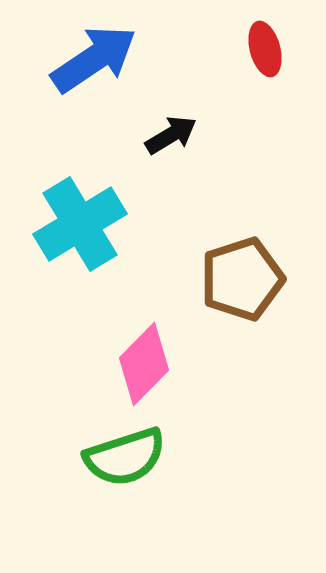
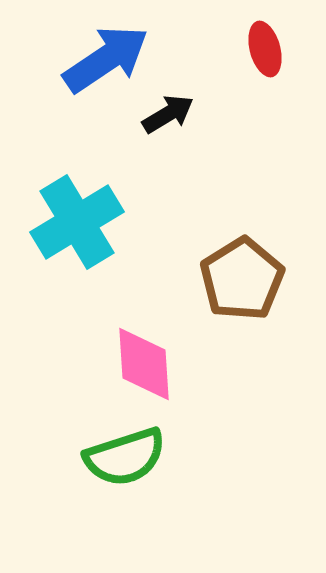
blue arrow: moved 12 px right
black arrow: moved 3 px left, 21 px up
cyan cross: moved 3 px left, 2 px up
brown pentagon: rotated 14 degrees counterclockwise
pink diamond: rotated 48 degrees counterclockwise
